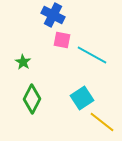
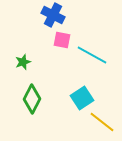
green star: rotated 21 degrees clockwise
